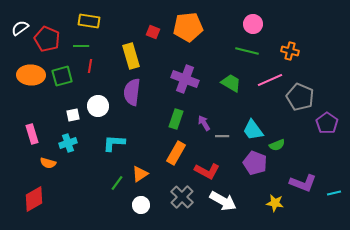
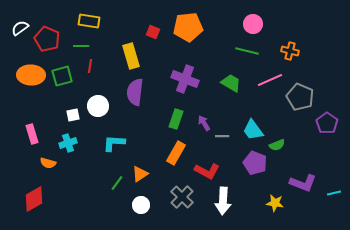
purple semicircle at (132, 92): moved 3 px right
white arrow at (223, 201): rotated 64 degrees clockwise
